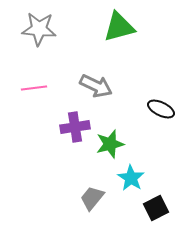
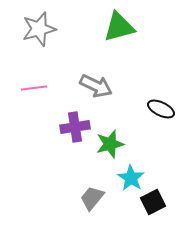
gray star: rotated 20 degrees counterclockwise
black square: moved 3 px left, 6 px up
